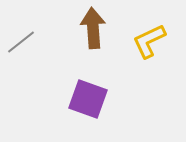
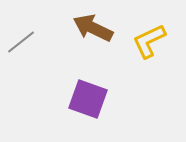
brown arrow: rotated 60 degrees counterclockwise
